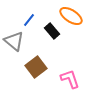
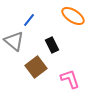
orange ellipse: moved 2 px right
black rectangle: moved 14 px down; rotated 14 degrees clockwise
